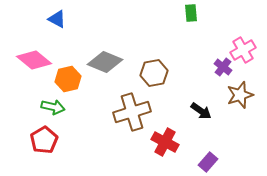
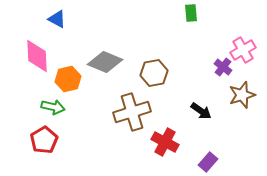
pink diamond: moved 3 px right, 4 px up; rotated 48 degrees clockwise
brown star: moved 2 px right
